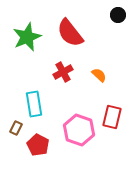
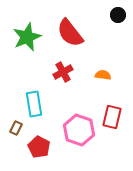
orange semicircle: moved 4 px right; rotated 35 degrees counterclockwise
red pentagon: moved 1 px right, 2 px down
